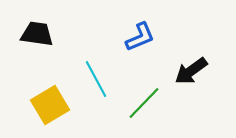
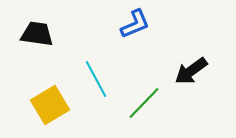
blue L-shape: moved 5 px left, 13 px up
